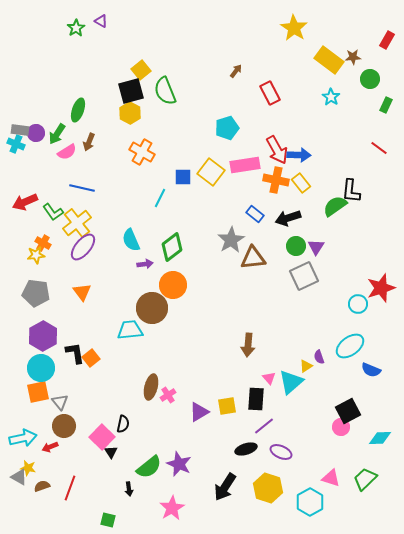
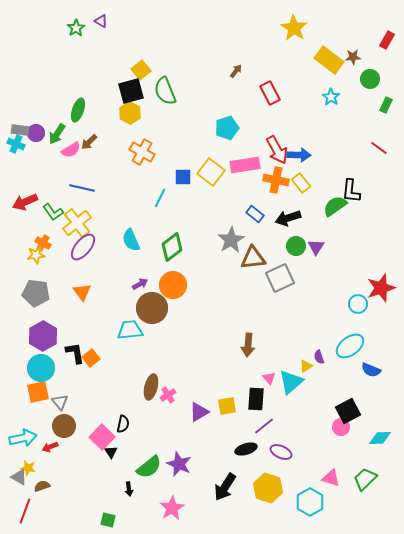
brown arrow at (89, 142): rotated 24 degrees clockwise
pink semicircle at (67, 152): moved 4 px right, 2 px up
purple arrow at (145, 264): moved 5 px left, 20 px down; rotated 21 degrees counterclockwise
gray square at (304, 276): moved 24 px left, 2 px down
red line at (70, 488): moved 45 px left, 23 px down
